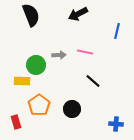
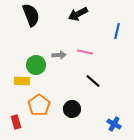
blue cross: moved 2 px left; rotated 24 degrees clockwise
